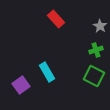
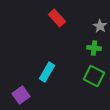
red rectangle: moved 1 px right, 1 px up
green cross: moved 2 px left, 2 px up; rotated 24 degrees clockwise
cyan rectangle: rotated 60 degrees clockwise
purple square: moved 10 px down
